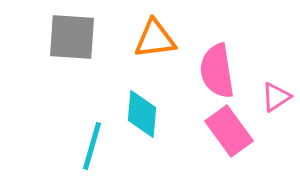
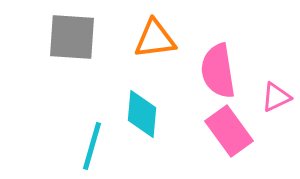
pink semicircle: moved 1 px right
pink triangle: rotated 8 degrees clockwise
